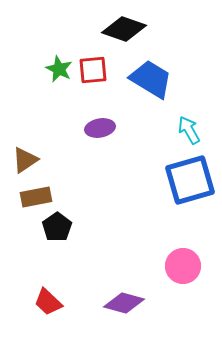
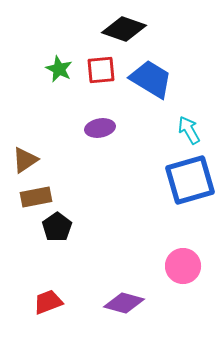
red square: moved 8 px right
red trapezoid: rotated 116 degrees clockwise
